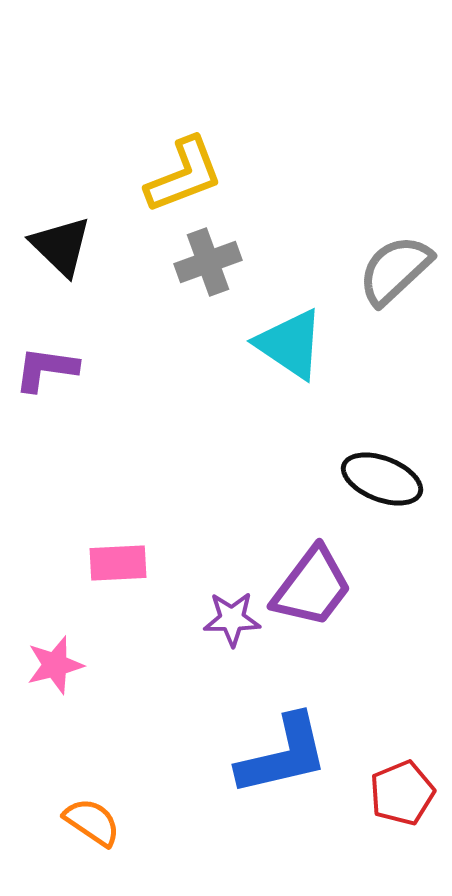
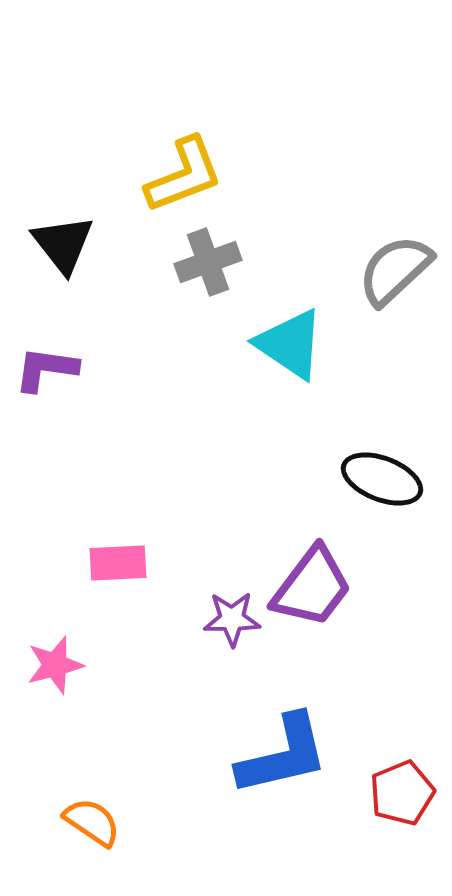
black triangle: moved 2 px right, 2 px up; rotated 8 degrees clockwise
